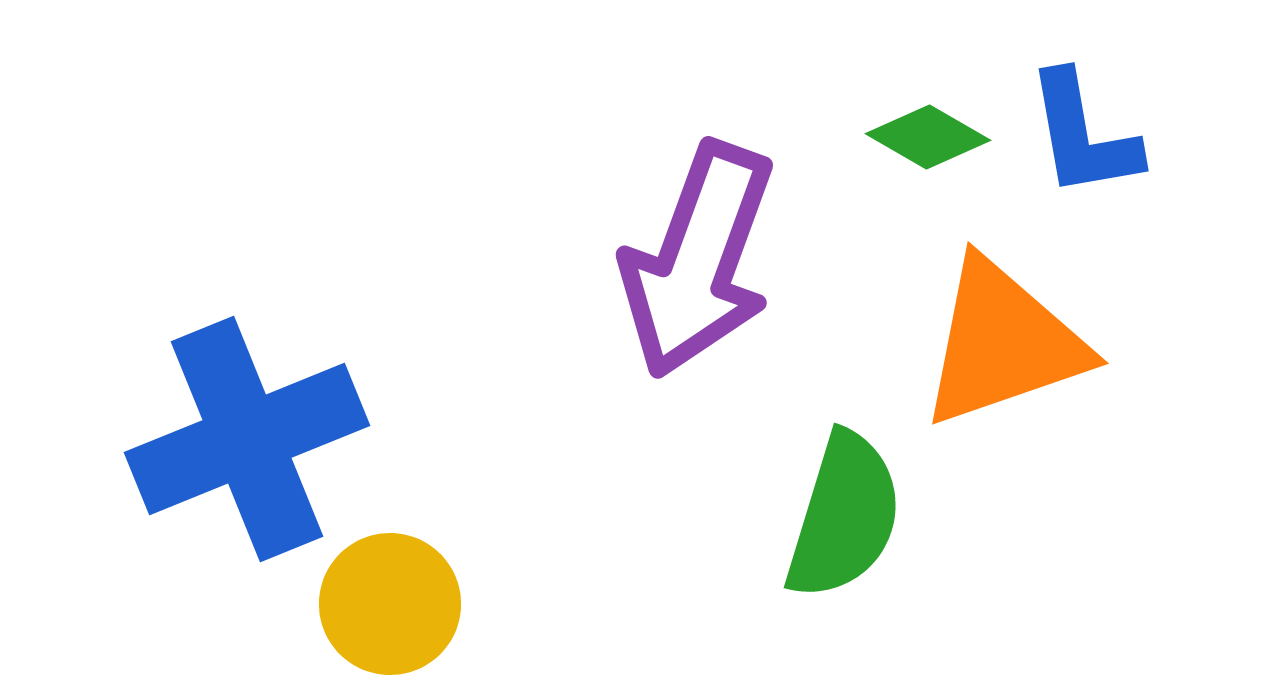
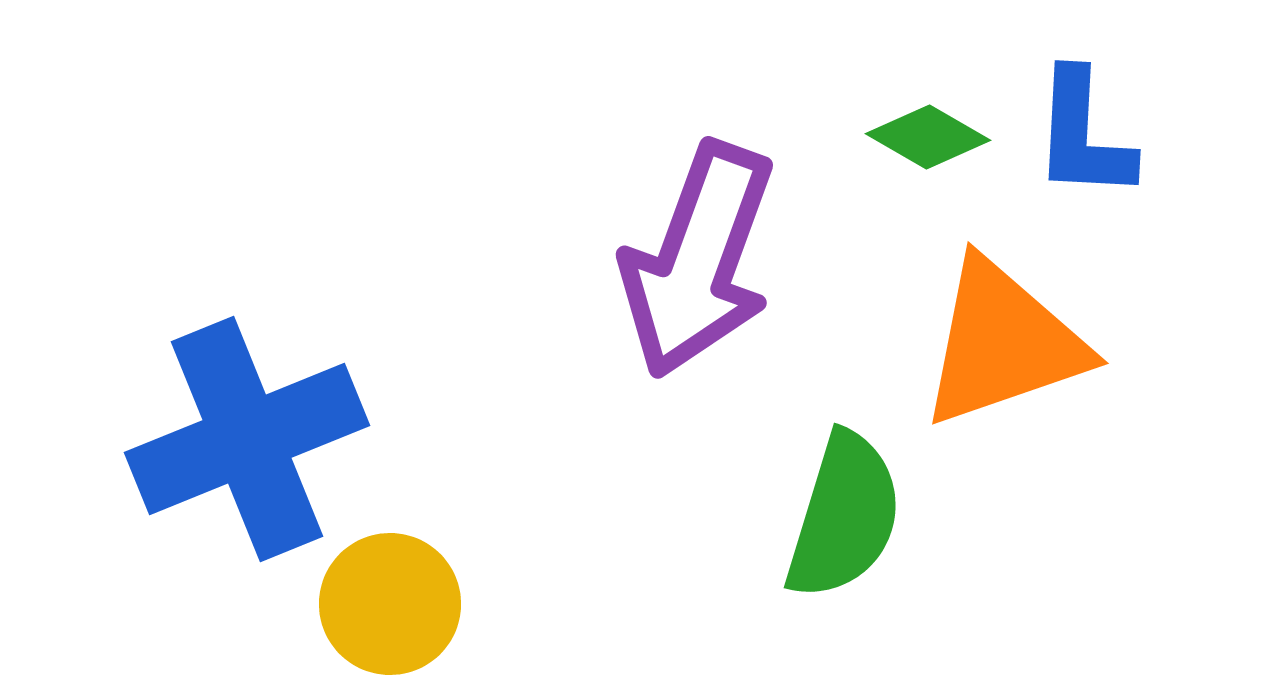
blue L-shape: rotated 13 degrees clockwise
